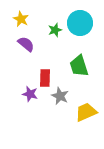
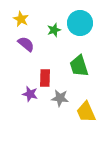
green star: moved 1 px left
gray star: moved 2 px down; rotated 18 degrees counterclockwise
yellow trapezoid: rotated 90 degrees counterclockwise
